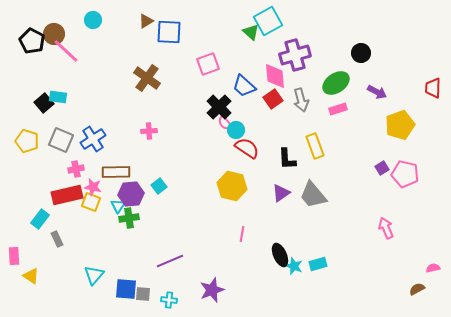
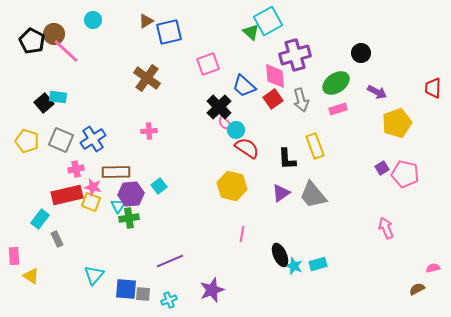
blue square at (169, 32): rotated 16 degrees counterclockwise
yellow pentagon at (400, 125): moved 3 px left, 2 px up
cyan cross at (169, 300): rotated 28 degrees counterclockwise
